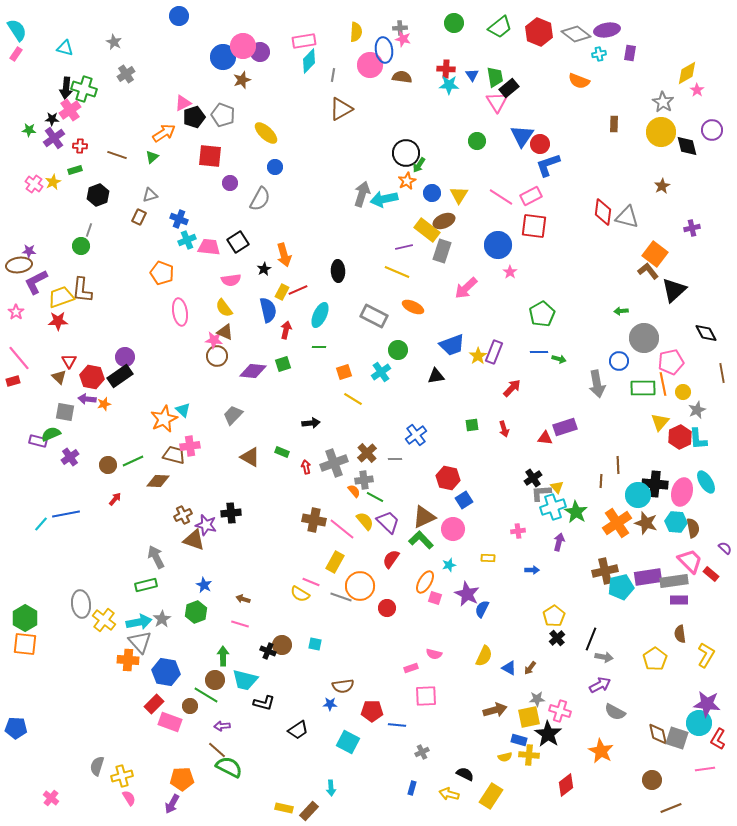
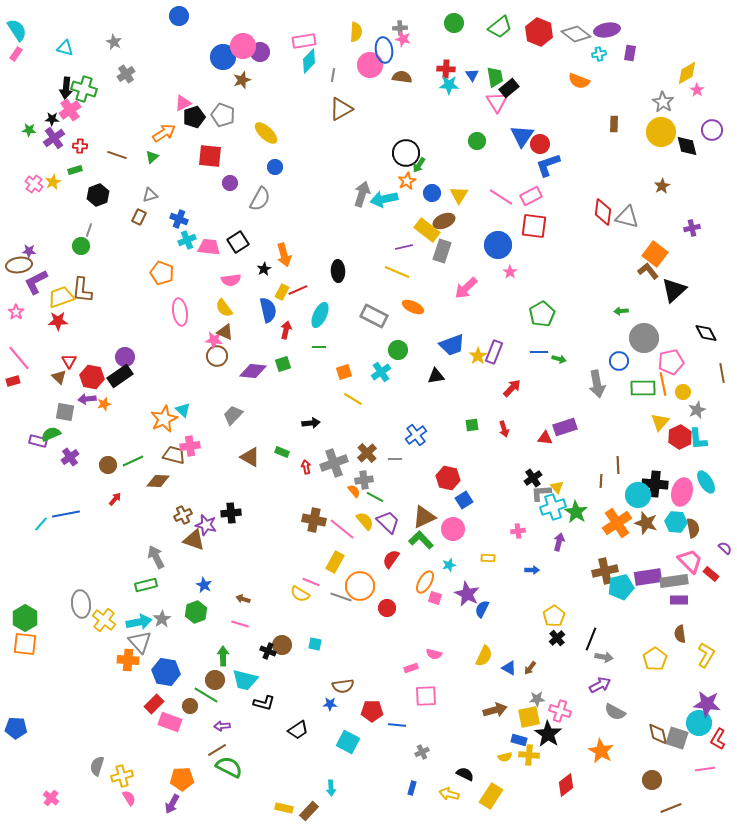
purple arrow at (87, 399): rotated 12 degrees counterclockwise
brown line at (217, 750): rotated 72 degrees counterclockwise
